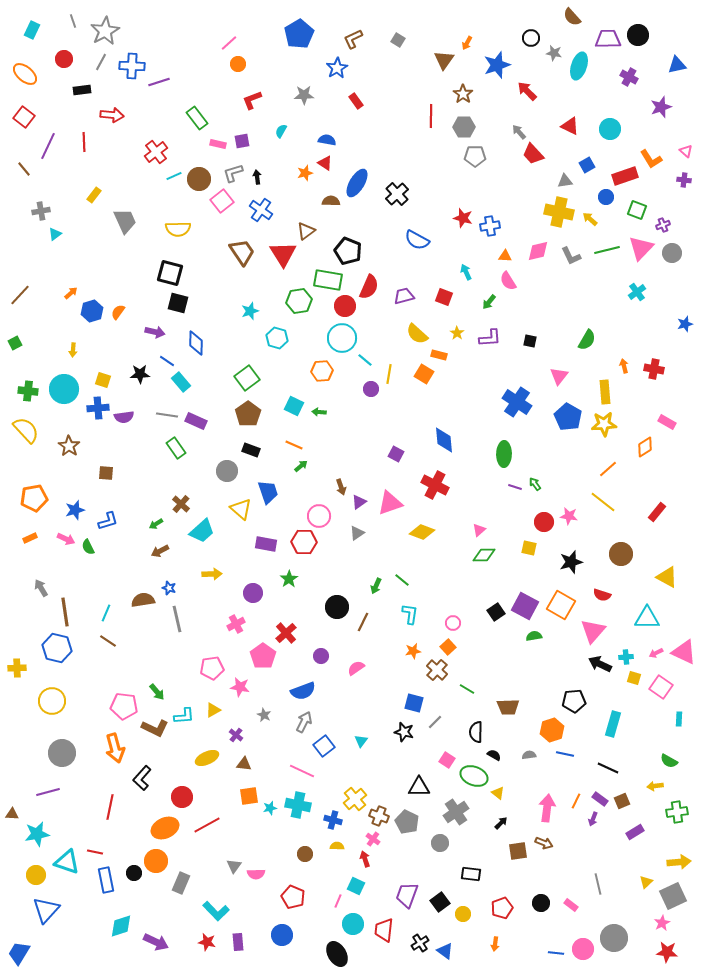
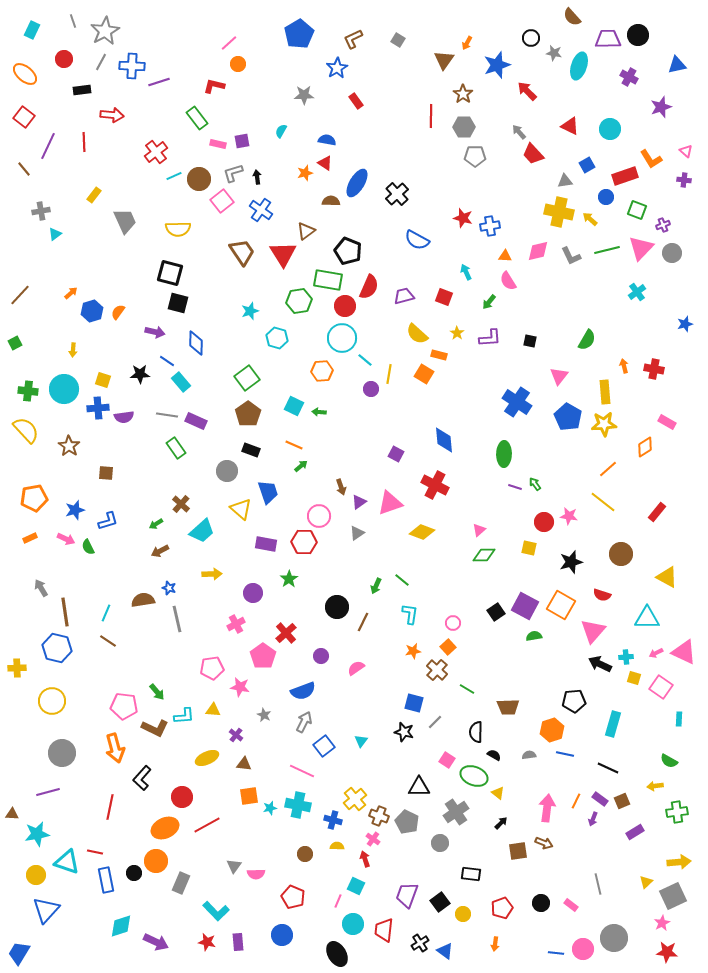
red L-shape at (252, 100): moved 38 px left, 14 px up; rotated 35 degrees clockwise
yellow triangle at (213, 710): rotated 35 degrees clockwise
